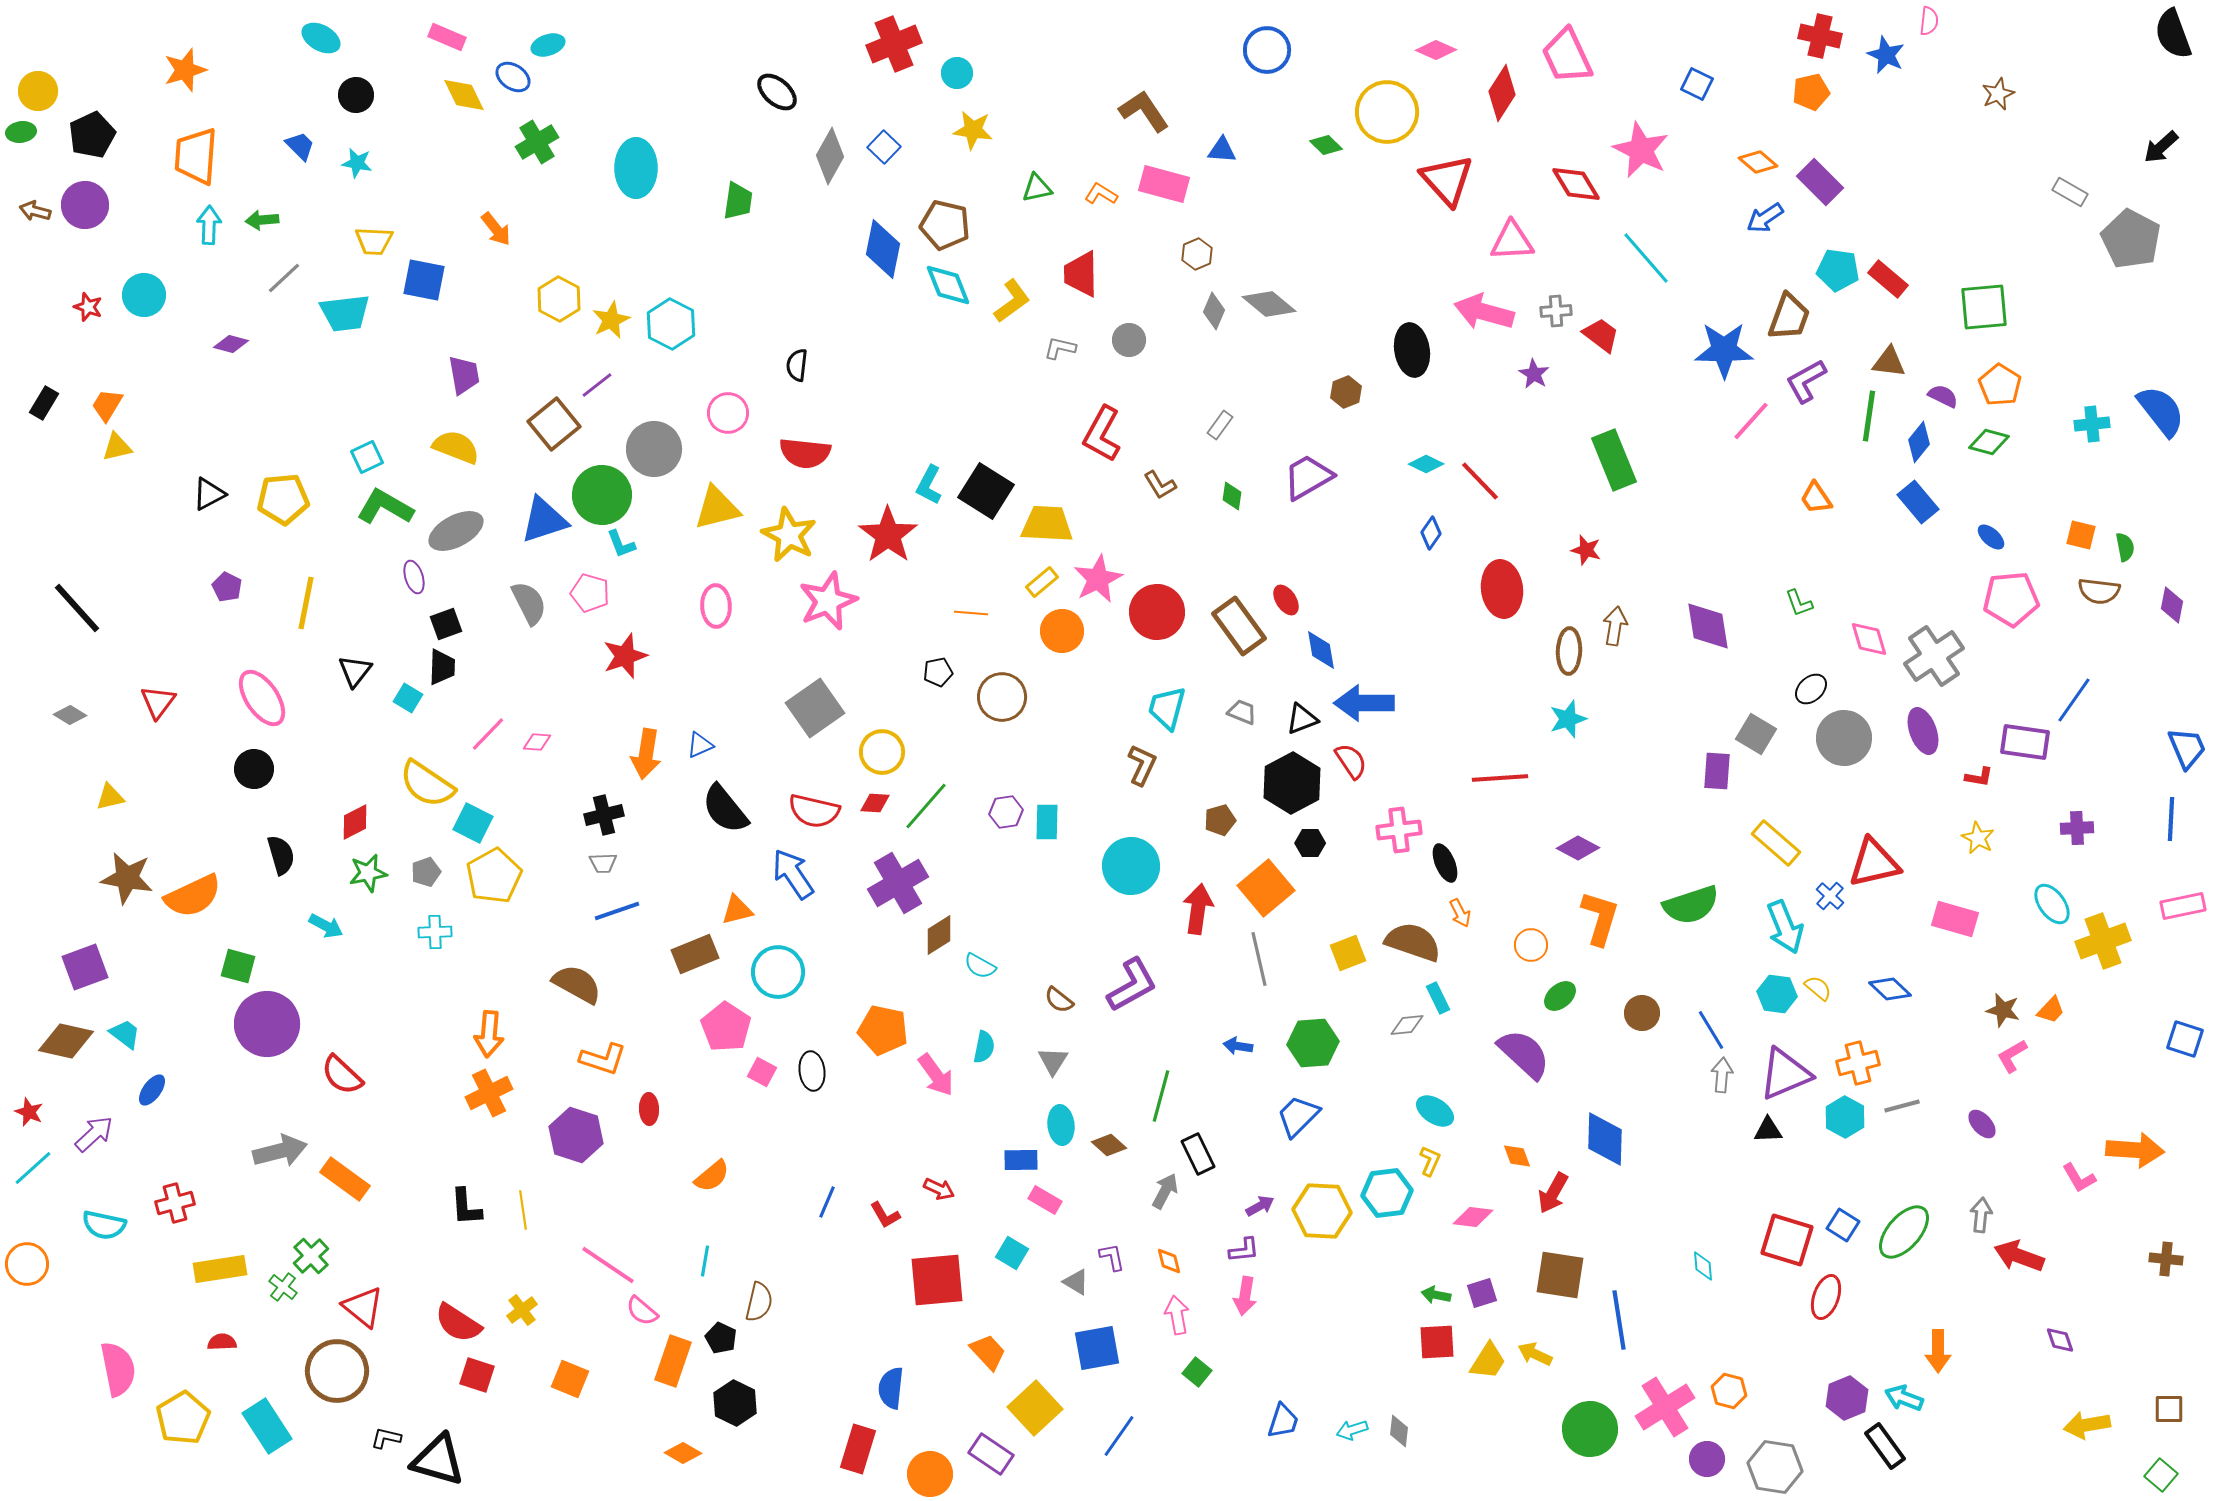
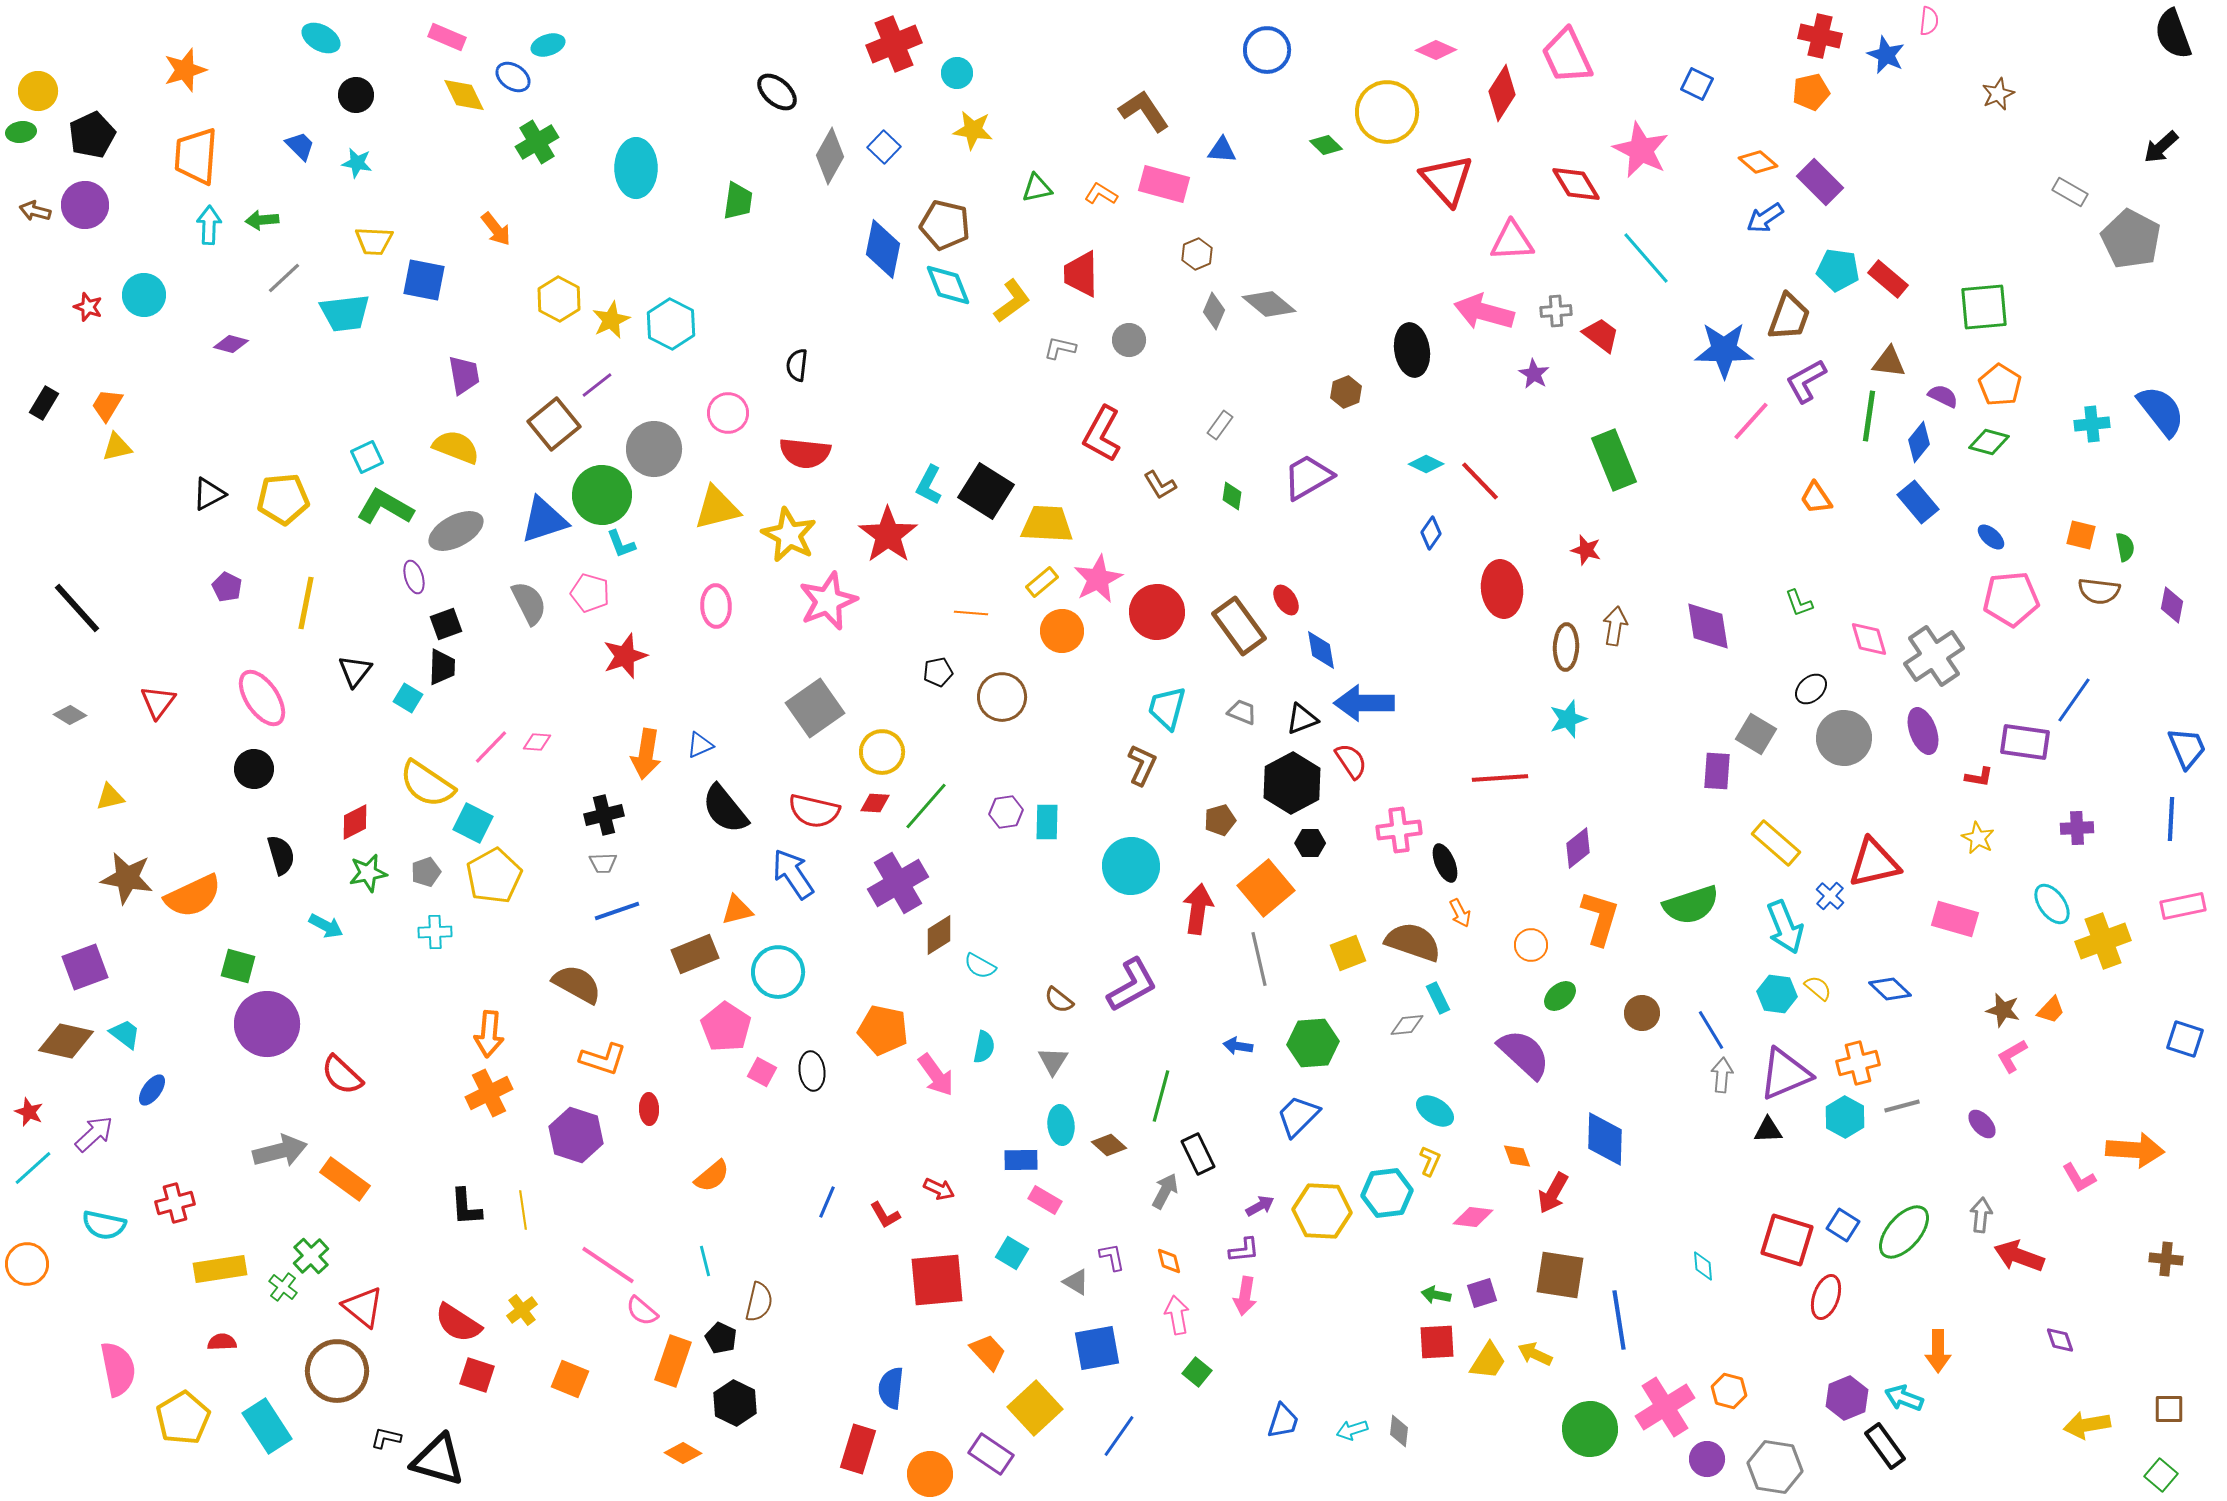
brown ellipse at (1569, 651): moved 3 px left, 4 px up
pink line at (488, 734): moved 3 px right, 13 px down
purple diamond at (1578, 848): rotated 66 degrees counterclockwise
cyan line at (705, 1261): rotated 24 degrees counterclockwise
